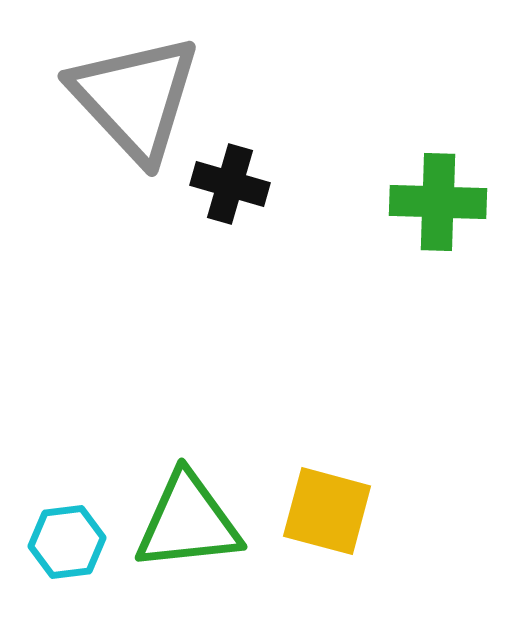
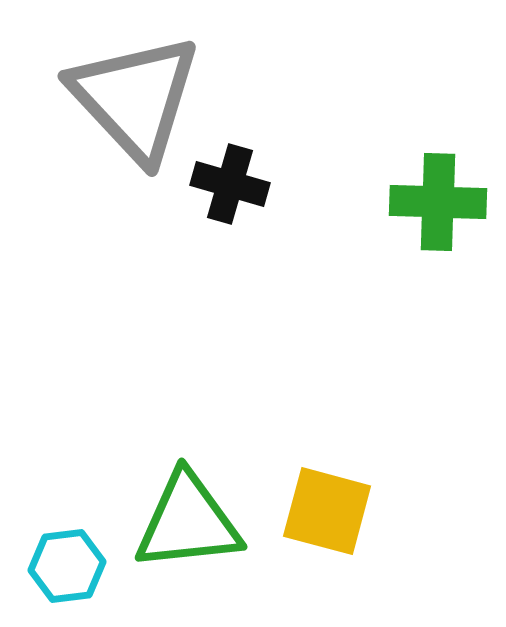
cyan hexagon: moved 24 px down
